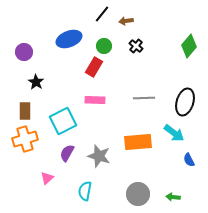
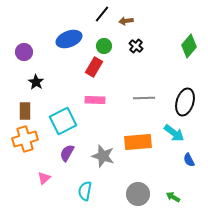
gray star: moved 4 px right
pink triangle: moved 3 px left
green arrow: rotated 24 degrees clockwise
